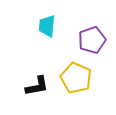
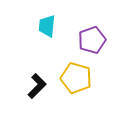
yellow pentagon: rotated 8 degrees counterclockwise
black L-shape: rotated 35 degrees counterclockwise
